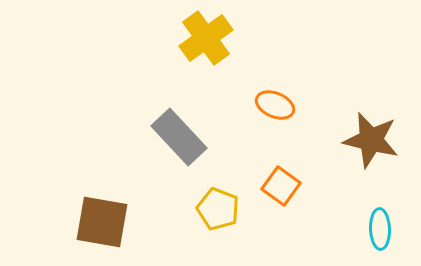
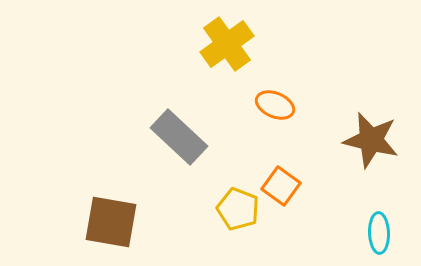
yellow cross: moved 21 px right, 6 px down
gray rectangle: rotated 4 degrees counterclockwise
yellow pentagon: moved 20 px right
brown square: moved 9 px right
cyan ellipse: moved 1 px left, 4 px down
